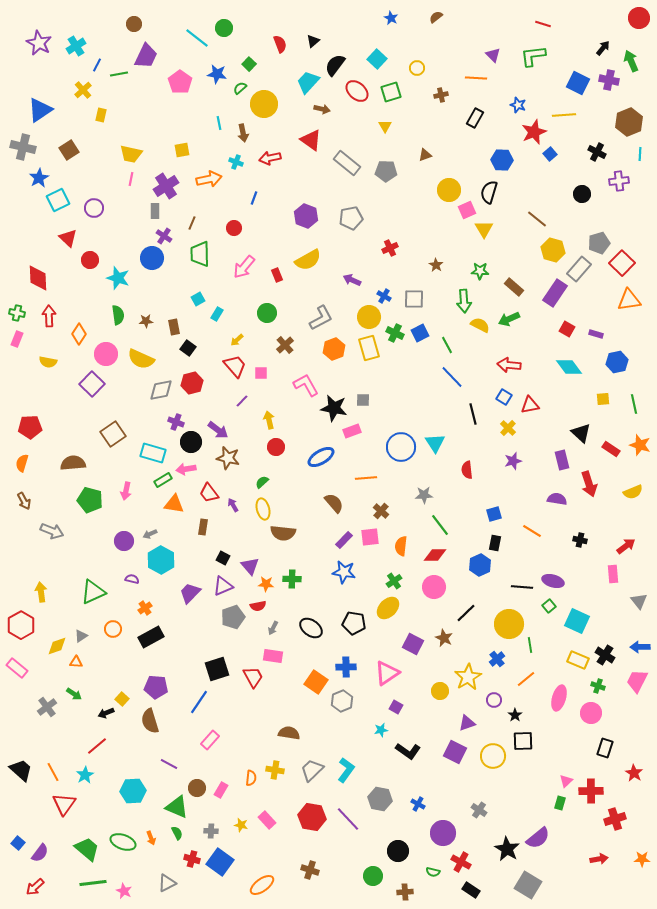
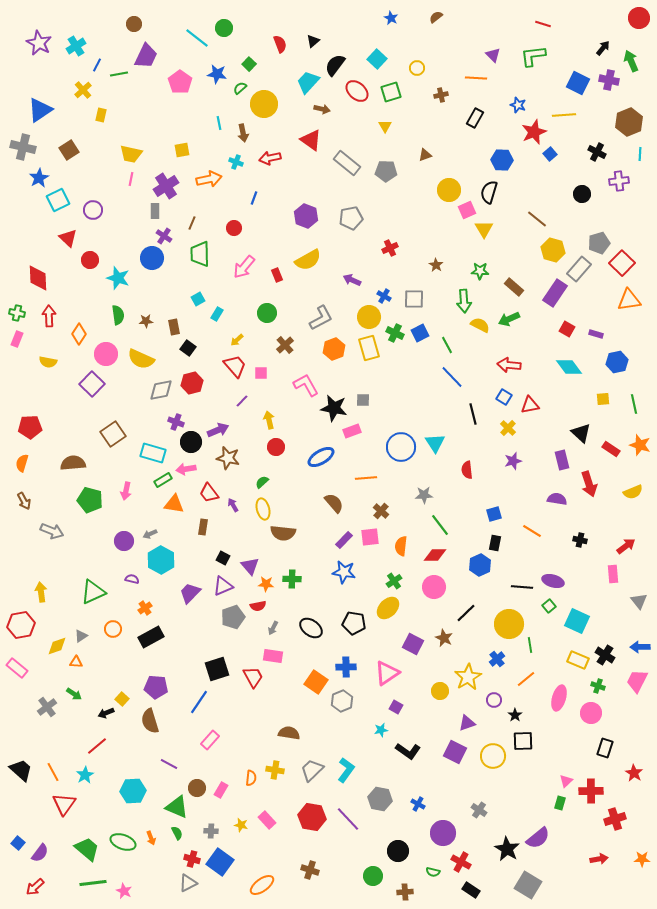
purple circle at (94, 208): moved 1 px left, 2 px down
purple arrow at (218, 430): rotated 60 degrees counterclockwise
red hexagon at (21, 625): rotated 20 degrees clockwise
gray triangle at (167, 883): moved 21 px right
